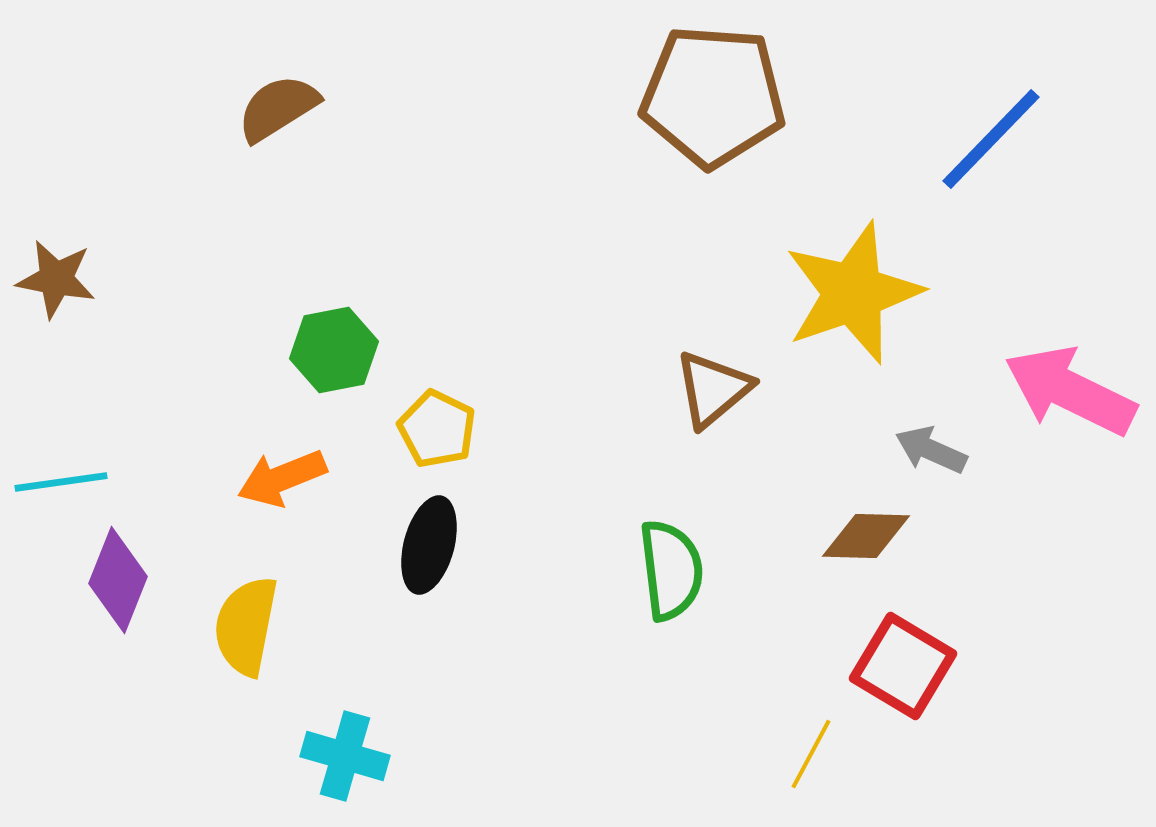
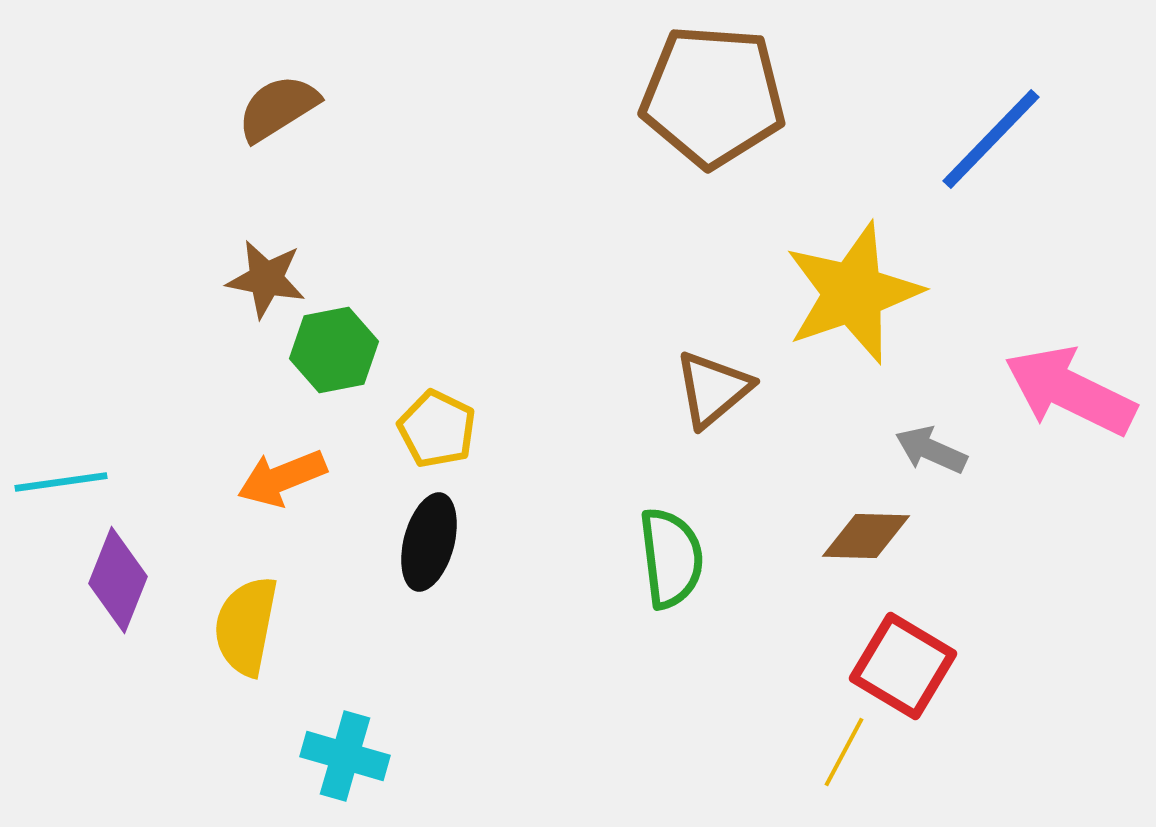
brown star: moved 210 px right
black ellipse: moved 3 px up
green semicircle: moved 12 px up
yellow line: moved 33 px right, 2 px up
